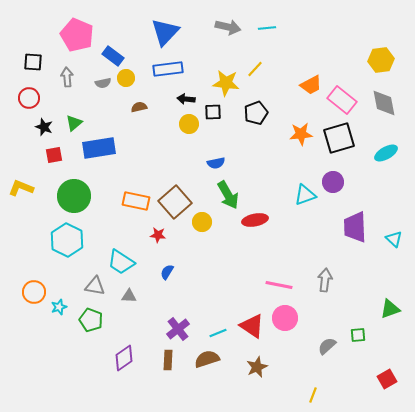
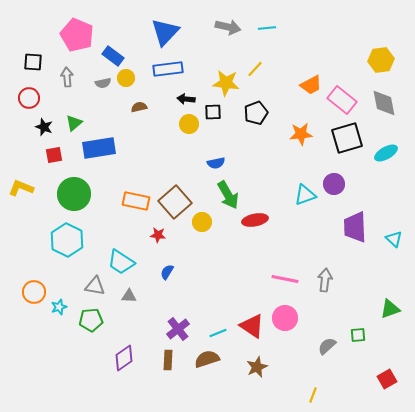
black square at (339, 138): moved 8 px right
purple circle at (333, 182): moved 1 px right, 2 px down
green circle at (74, 196): moved 2 px up
pink line at (279, 285): moved 6 px right, 6 px up
green pentagon at (91, 320): rotated 25 degrees counterclockwise
